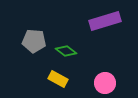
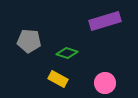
gray pentagon: moved 5 px left
green diamond: moved 1 px right, 2 px down; rotated 20 degrees counterclockwise
